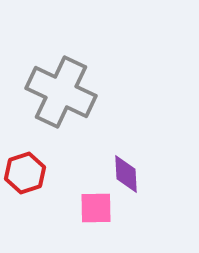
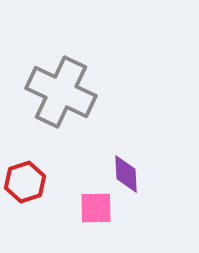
red hexagon: moved 9 px down
